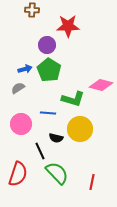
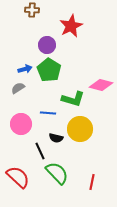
red star: moved 3 px right; rotated 25 degrees counterclockwise
red semicircle: moved 3 px down; rotated 65 degrees counterclockwise
